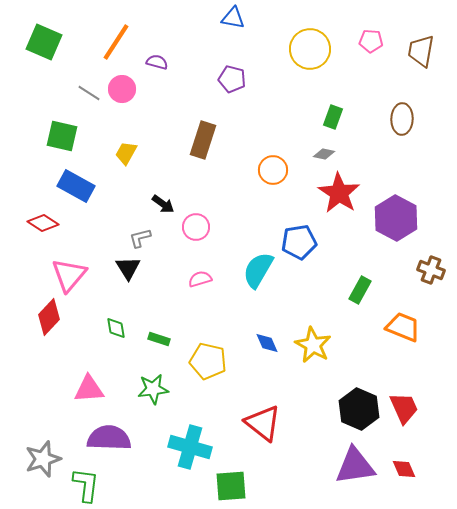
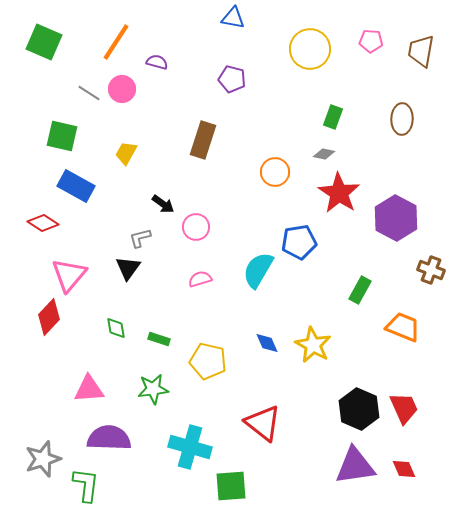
orange circle at (273, 170): moved 2 px right, 2 px down
black triangle at (128, 268): rotated 8 degrees clockwise
